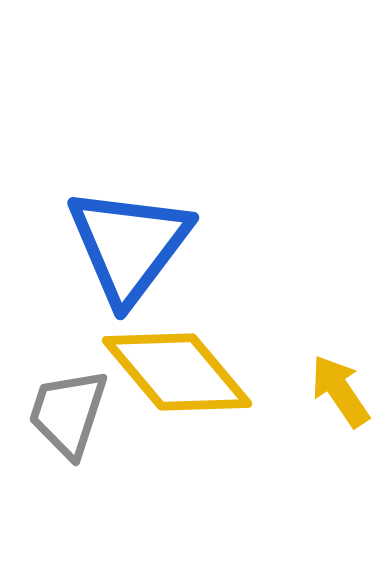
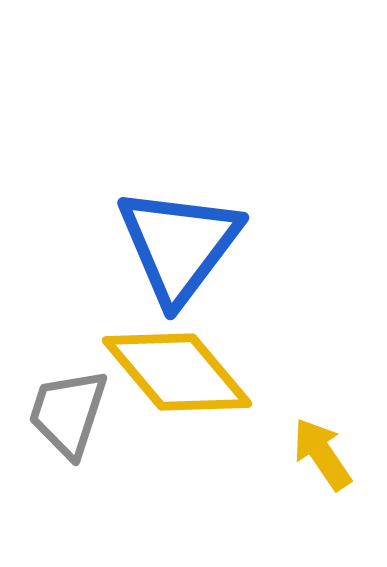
blue triangle: moved 50 px right
yellow arrow: moved 18 px left, 63 px down
